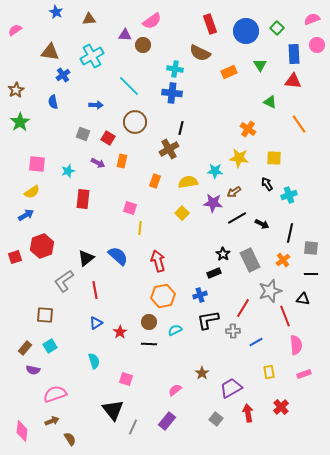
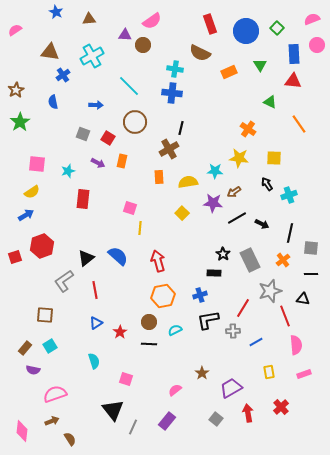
orange rectangle at (155, 181): moved 4 px right, 4 px up; rotated 24 degrees counterclockwise
black rectangle at (214, 273): rotated 24 degrees clockwise
